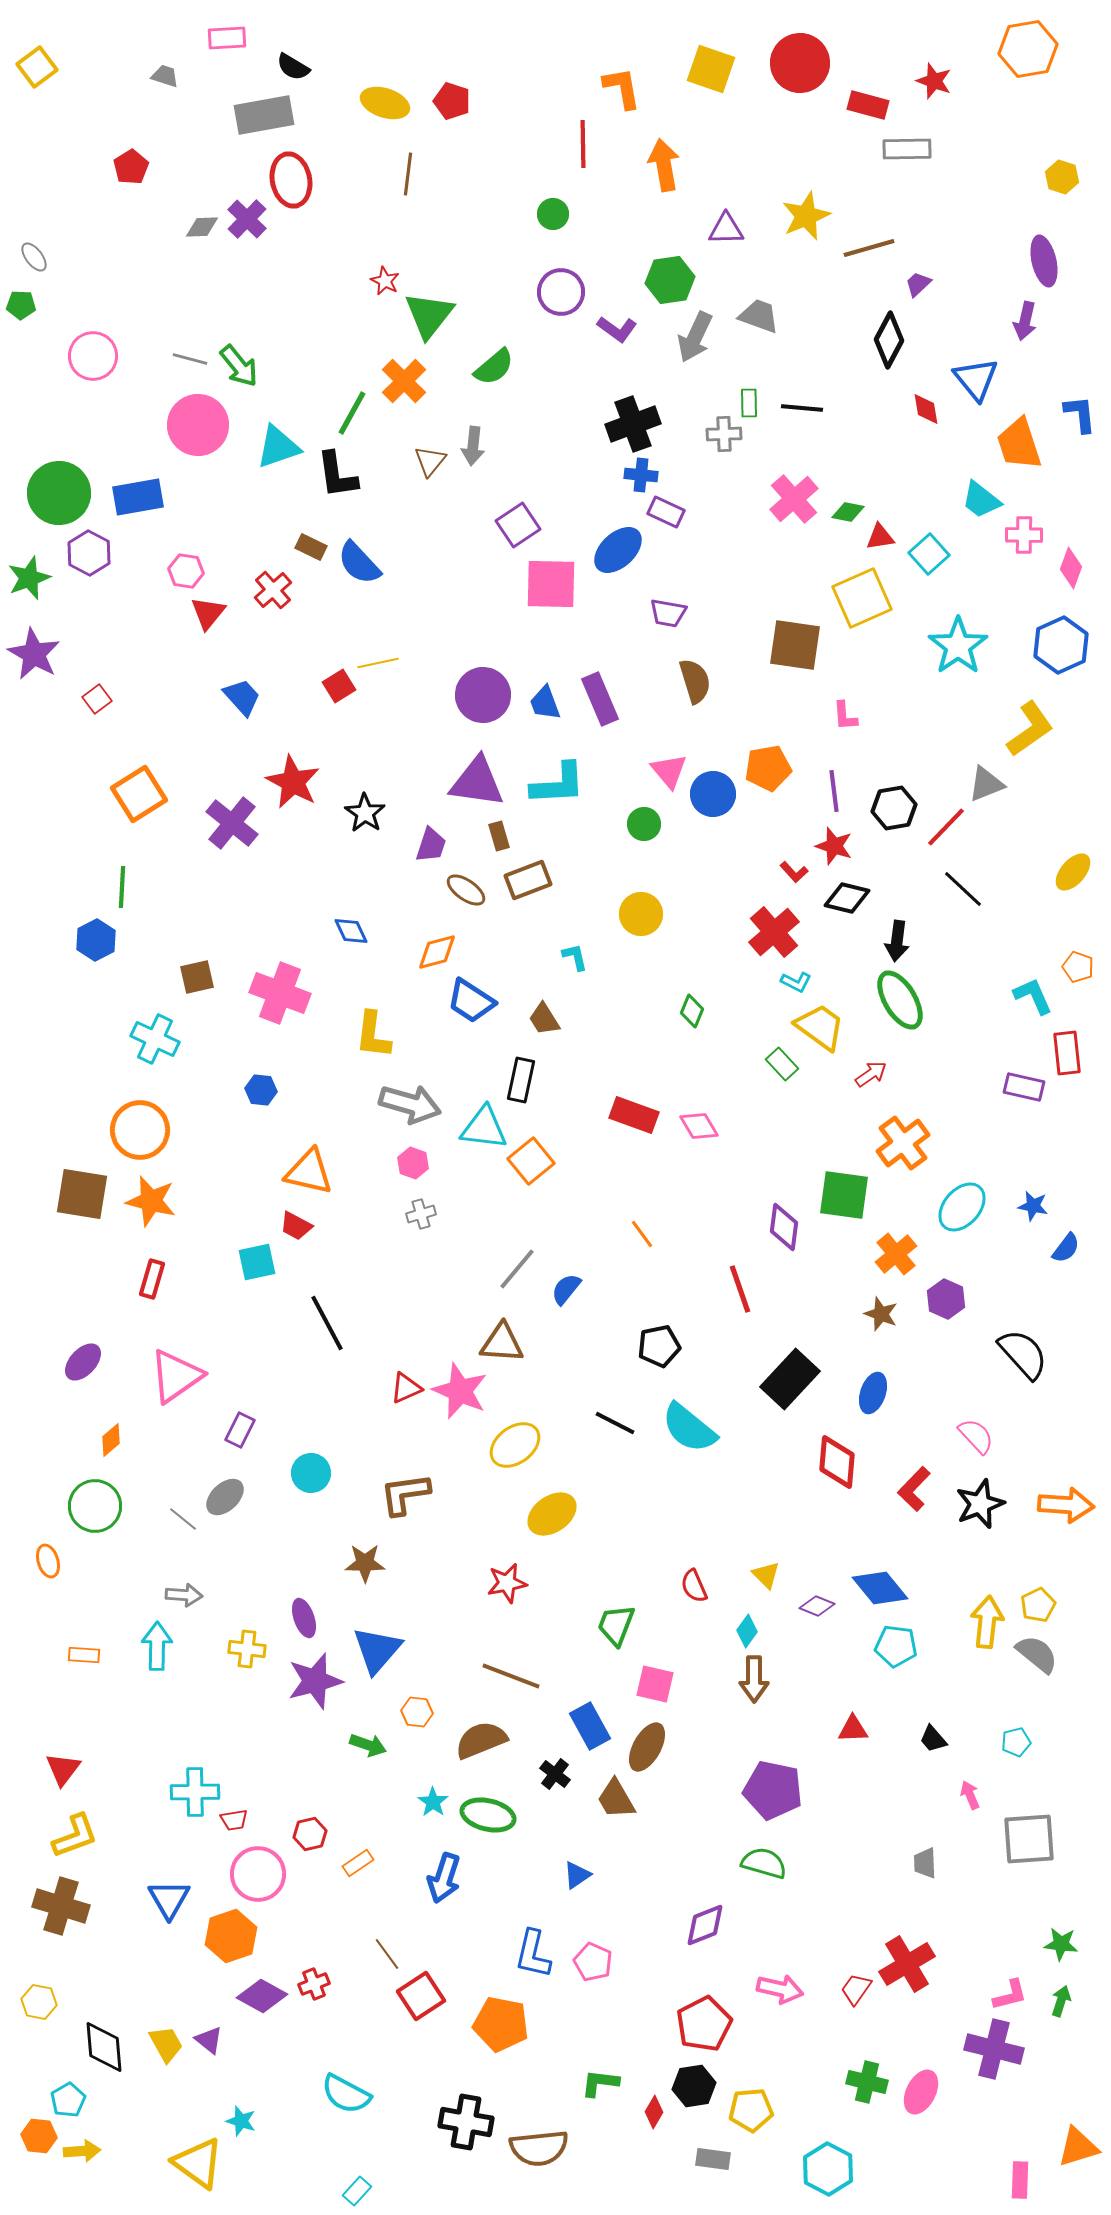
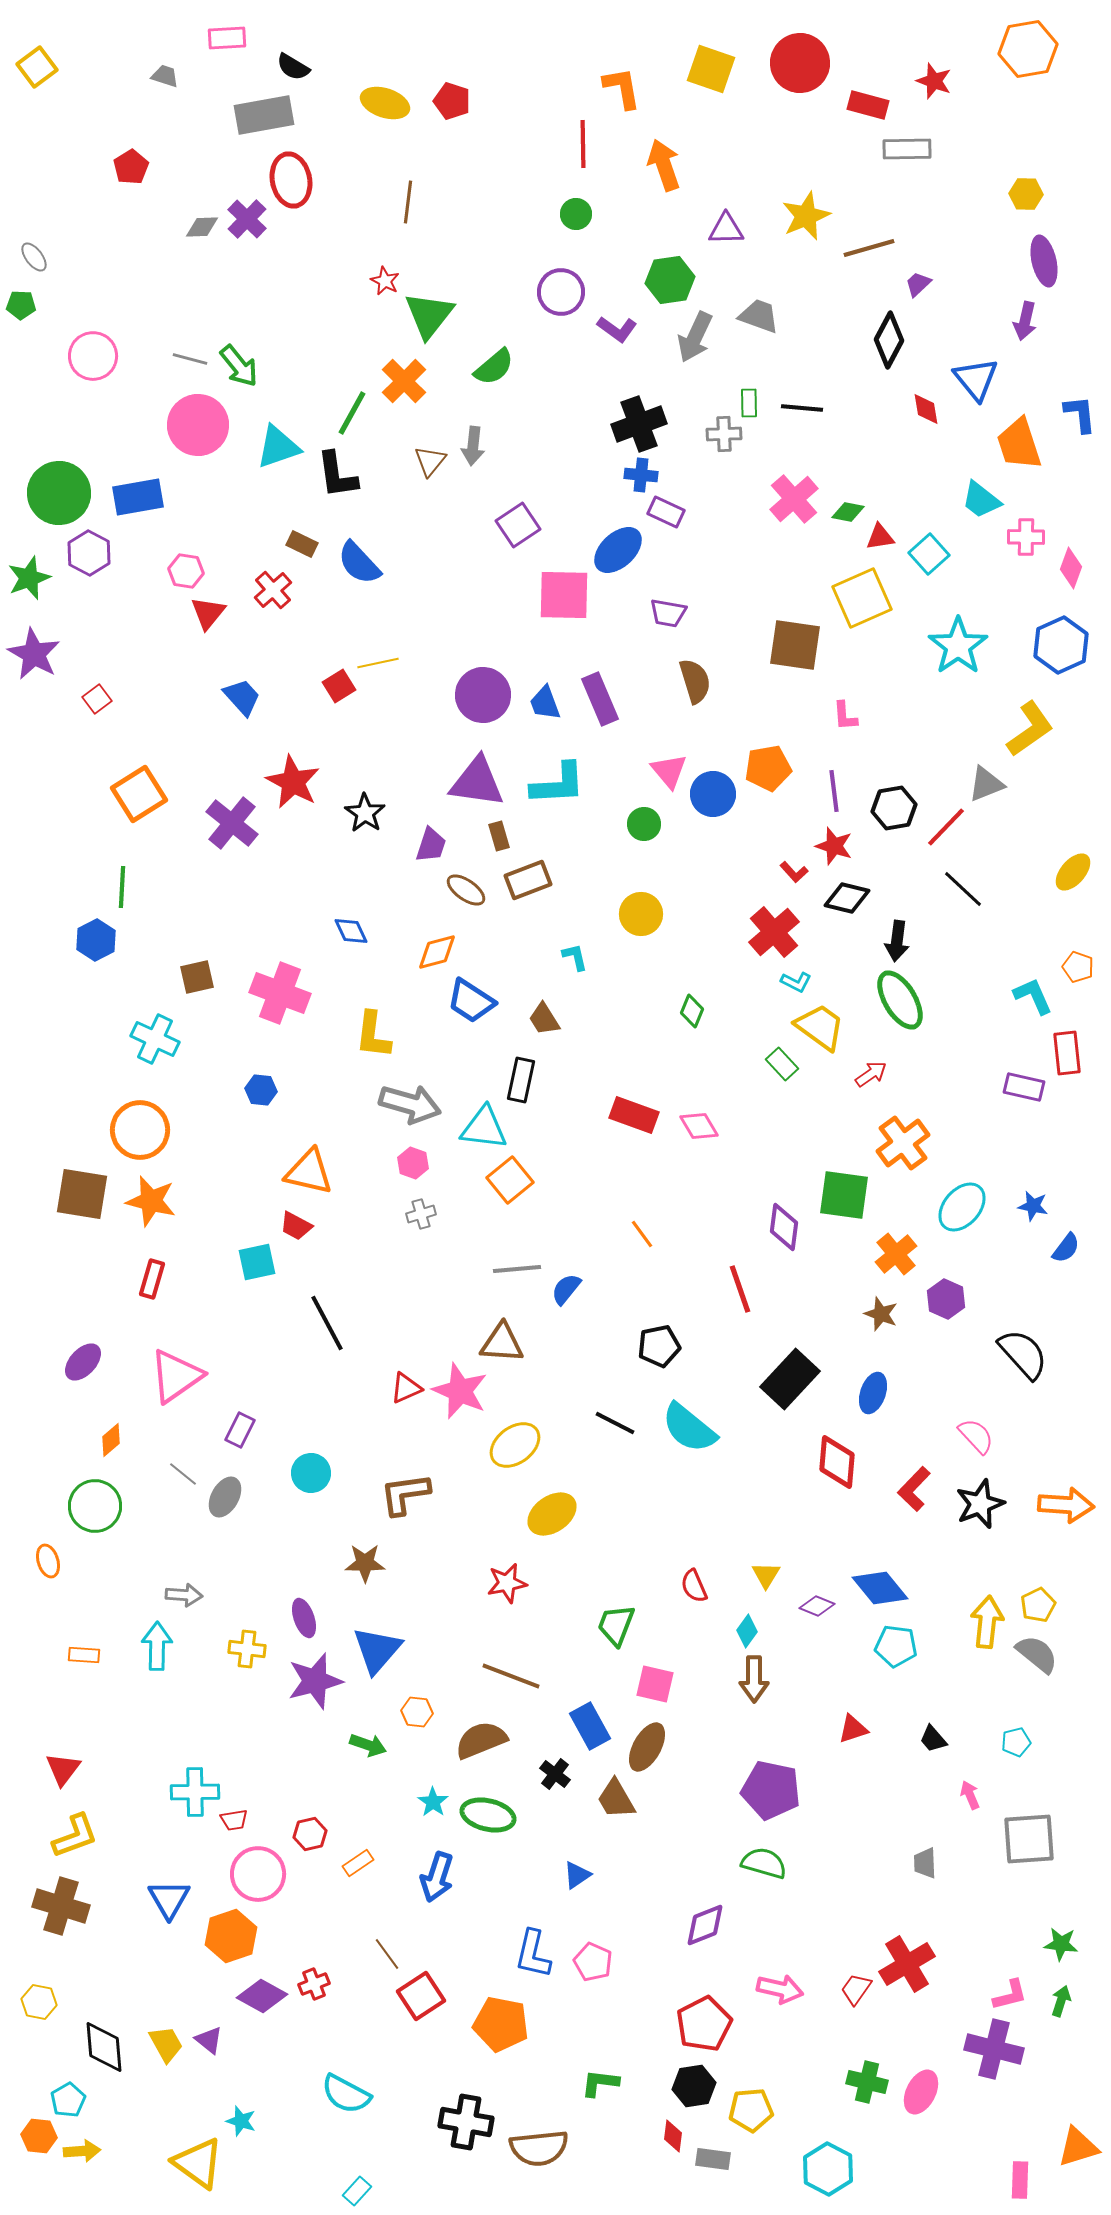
orange arrow at (664, 165): rotated 9 degrees counterclockwise
brown line at (408, 174): moved 28 px down
yellow hexagon at (1062, 177): moved 36 px left, 17 px down; rotated 16 degrees counterclockwise
green circle at (553, 214): moved 23 px right
black cross at (633, 424): moved 6 px right
pink cross at (1024, 535): moved 2 px right, 2 px down
brown rectangle at (311, 547): moved 9 px left, 3 px up
pink square at (551, 584): moved 13 px right, 11 px down
orange square at (531, 1161): moved 21 px left, 19 px down
gray line at (517, 1269): rotated 45 degrees clockwise
gray ellipse at (225, 1497): rotated 18 degrees counterclockwise
gray line at (183, 1519): moved 45 px up
yellow triangle at (766, 1575): rotated 16 degrees clockwise
red triangle at (853, 1729): rotated 16 degrees counterclockwise
purple pentagon at (773, 1790): moved 2 px left
blue arrow at (444, 1878): moved 7 px left, 1 px up
red diamond at (654, 2112): moved 19 px right, 24 px down; rotated 24 degrees counterclockwise
